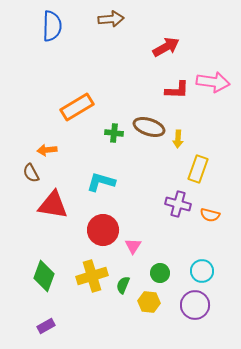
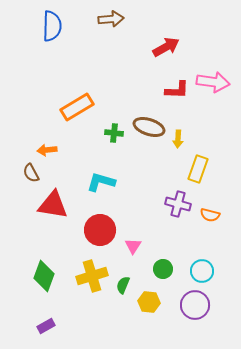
red circle: moved 3 px left
green circle: moved 3 px right, 4 px up
